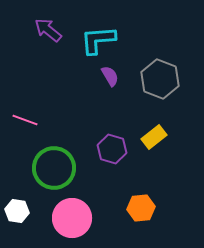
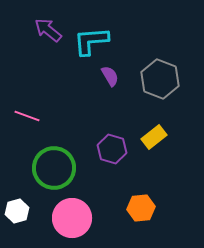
cyan L-shape: moved 7 px left, 1 px down
pink line: moved 2 px right, 4 px up
white hexagon: rotated 25 degrees counterclockwise
